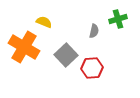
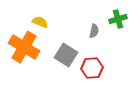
yellow semicircle: moved 4 px left
gray square: rotated 15 degrees counterclockwise
